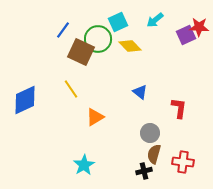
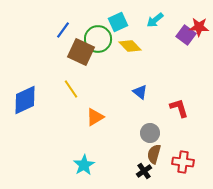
purple square: rotated 30 degrees counterclockwise
red L-shape: rotated 25 degrees counterclockwise
black cross: rotated 21 degrees counterclockwise
